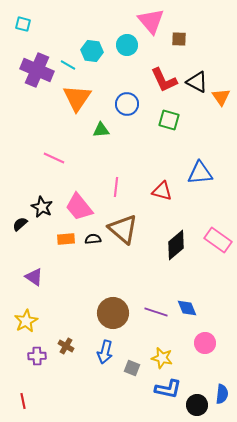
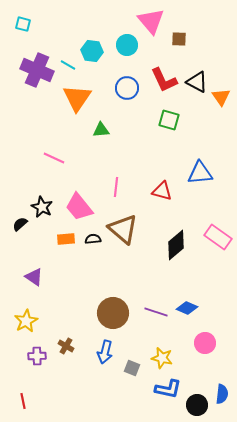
blue circle at (127, 104): moved 16 px up
pink rectangle at (218, 240): moved 3 px up
blue diamond at (187, 308): rotated 45 degrees counterclockwise
